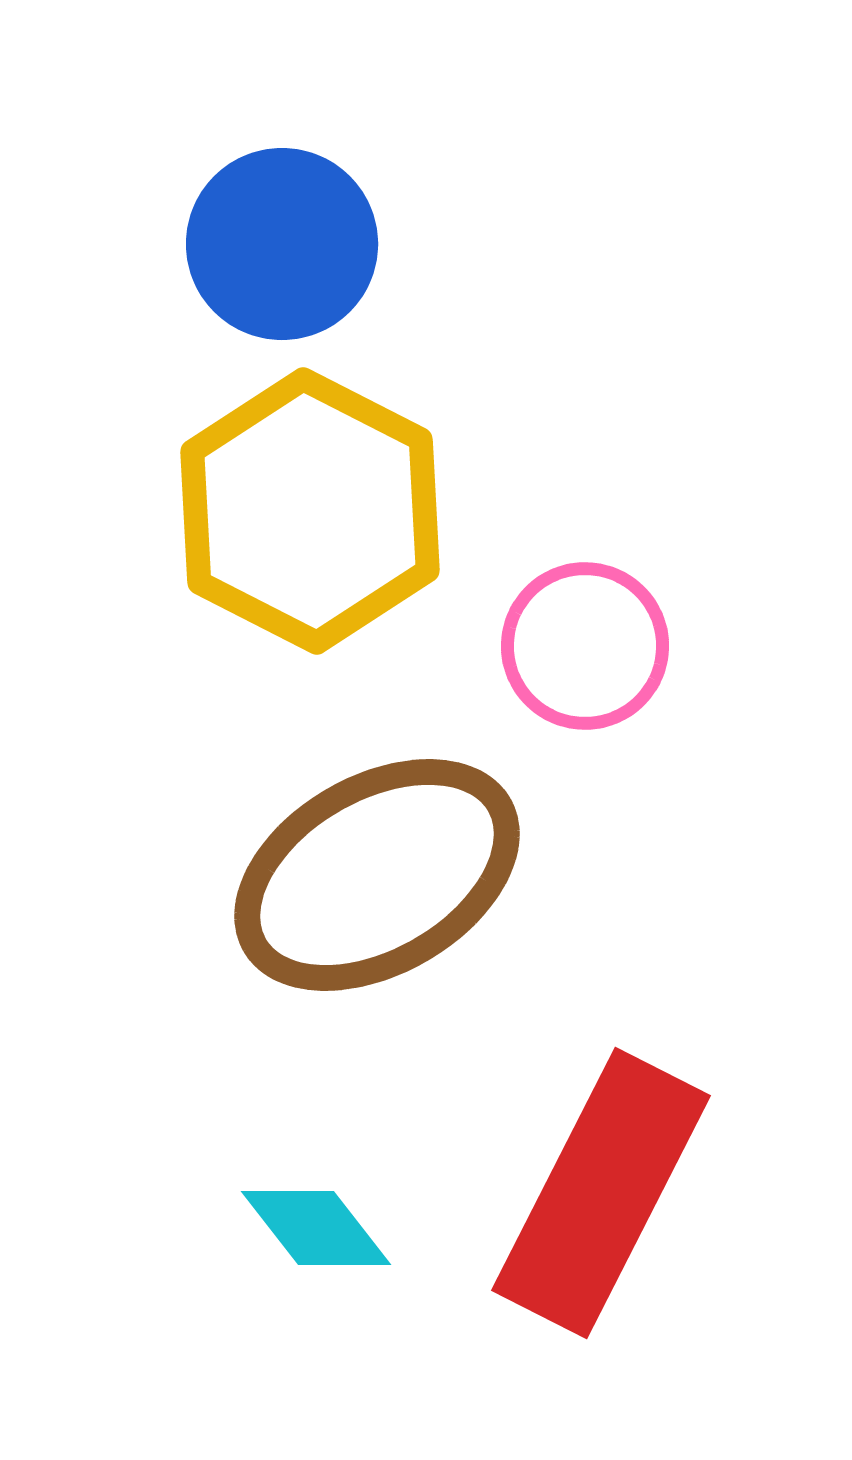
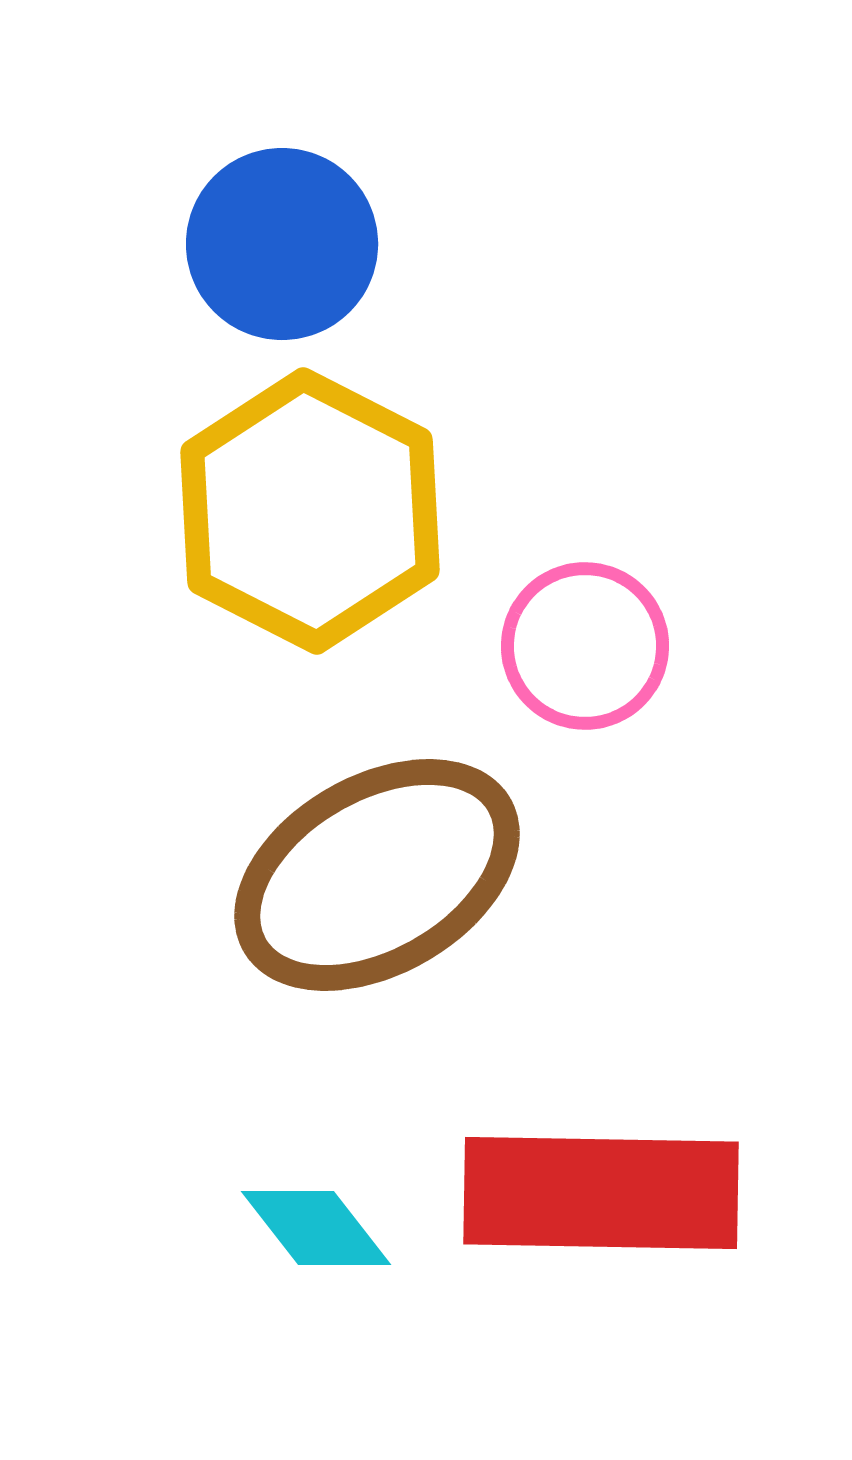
red rectangle: rotated 64 degrees clockwise
